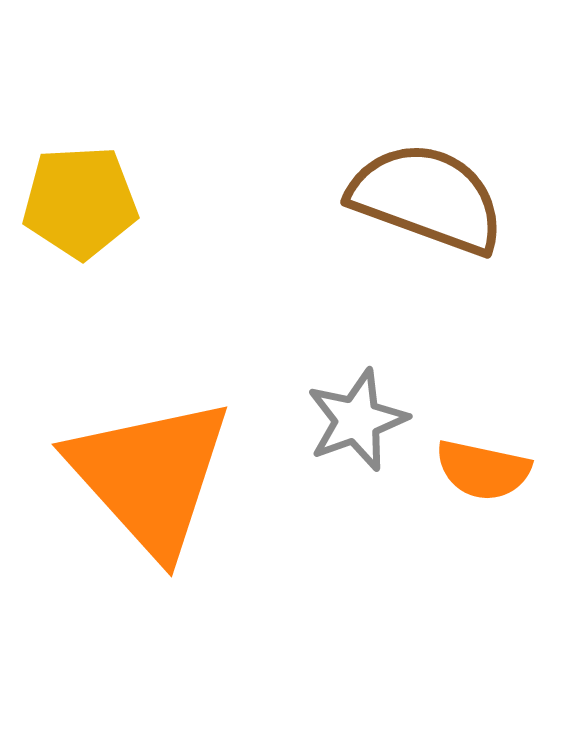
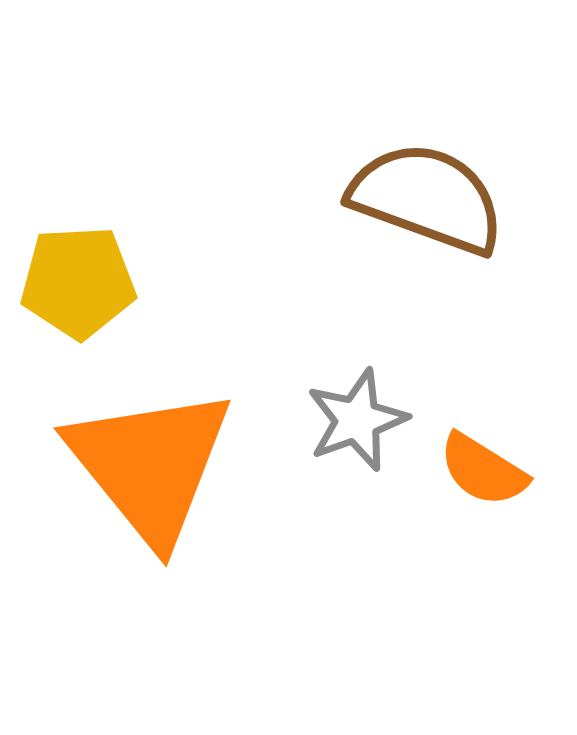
yellow pentagon: moved 2 px left, 80 px down
orange semicircle: rotated 20 degrees clockwise
orange triangle: moved 11 px up; rotated 3 degrees clockwise
